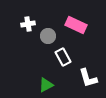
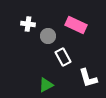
white cross: rotated 16 degrees clockwise
